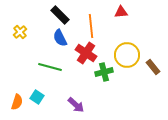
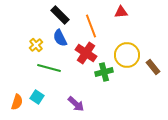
orange line: rotated 15 degrees counterclockwise
yellow cross: moved 16 px right, 13 px down
green line: moved 1 px left, 1 px down
purple arrow: moved 1 px up
